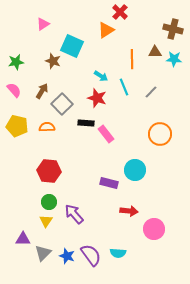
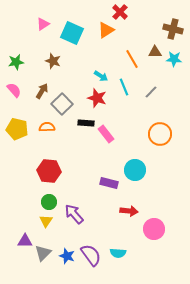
cyan square: moved 13 px up
orange line: rotated 30 degrees counterclockwise
yellow pentagon: moved 3 px down
purple triangle: moved 2 px right, 2 px down
